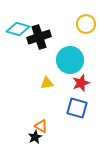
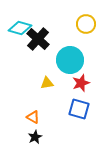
cyan diamond: moved 2 px right, 1 px up
black cross: moved 1 px left, 2 px down; rotated 30 degrees counterclockwise
blue square: moved 2 px right, 1 px down
orange triangle: moved 8 px left, 9 px up
